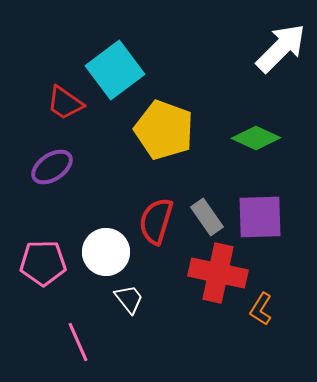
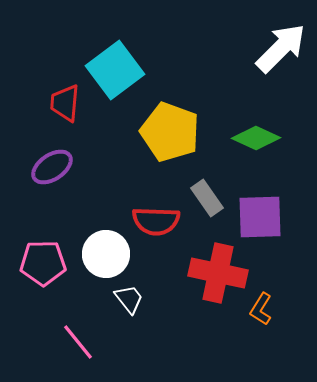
red trapezoid: rotated 60 degrees clockwise
yellow pentagon: moved 6 px right, 2 px down
gray rectangle: moved 19 px up
red semicircle: rotated 105 degrees counterclockwise
white circle: moved 2 px down
pink line: rotated 15 degrees counterclockwise
